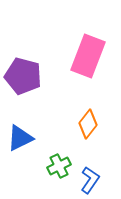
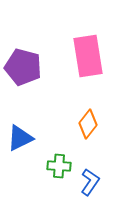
pink rectangle: rotated 30 degrees counterclockwise
purple pentagon: moved 9 px up
green cross: rotated 30 degrees clockwise
blue L-shape: moved 2 px down
